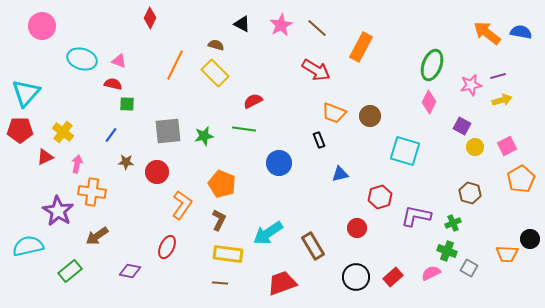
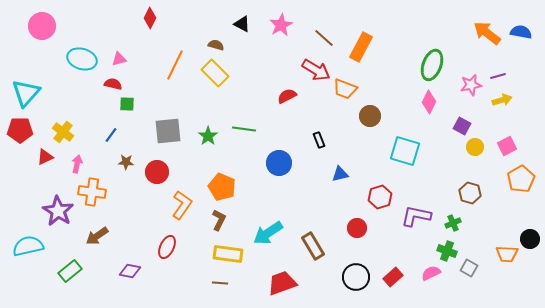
brown line at (317, 28): moved 7 px right, 10 px down
pink triangle at (119, 61): moved 2 px up; rotated 35 degrees counterclockwise
red semicircle at (253, 101): moved 34 px right, 5 px up
orange trapezoid at (334, 113): moved 11 px right, 24 px up
green star at (204, 136): moved 4 px right; rotated 24 degrees counterclockwise
orange pentagon at (222, 184): moved 3 px down
